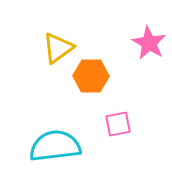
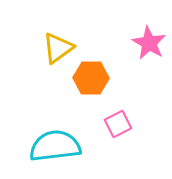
orange hexagon: moved 2 px down
pink square: rotated 16 degrees counterclockwise
